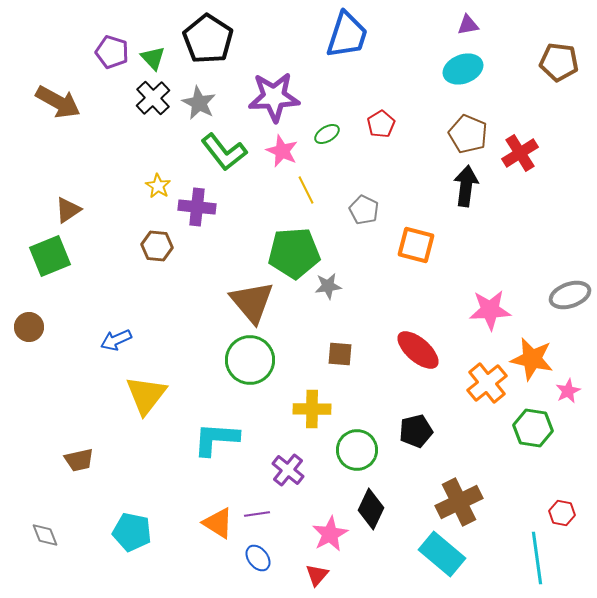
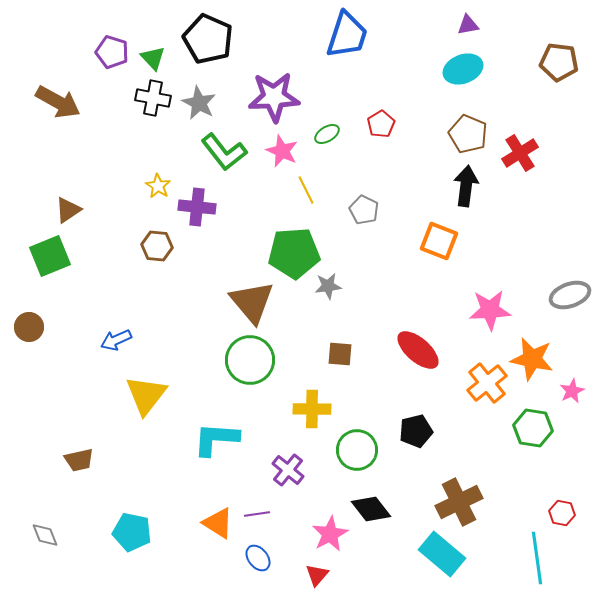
black pentagon at (208, 39): rotated 9 degrees counterclockwise
black cross at (153, 98): rotated 36 degrees counterclockwise
orange square at (416, 245): moved 23 px right, 4 px up; rotated 6 degrees clockwise
pink star at (568, 391): moved 4 px right
black diamond at (371, 509): rotated 63 degrees counterclockwise
